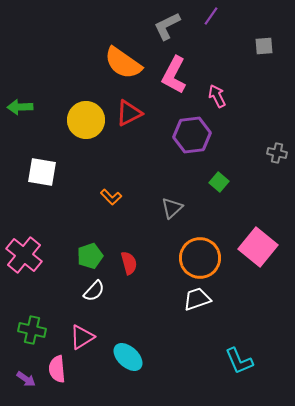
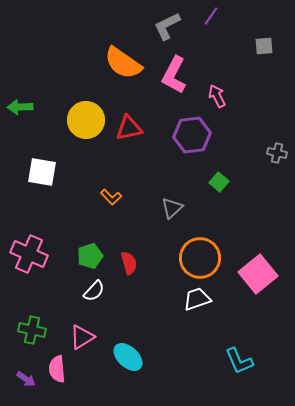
red triangle: moved 15 px down; rotated 16 degrees clockwise
pink square: moved 27 px down; rotated 12 degrees clockwise
pink cross: moved 5 px right, 1 px up; rotated 15 degrees counterclockwise
